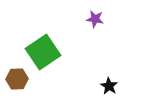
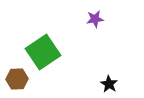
purple star: rotated 18 degrees counterclockwise
black star: moved 2 px up
